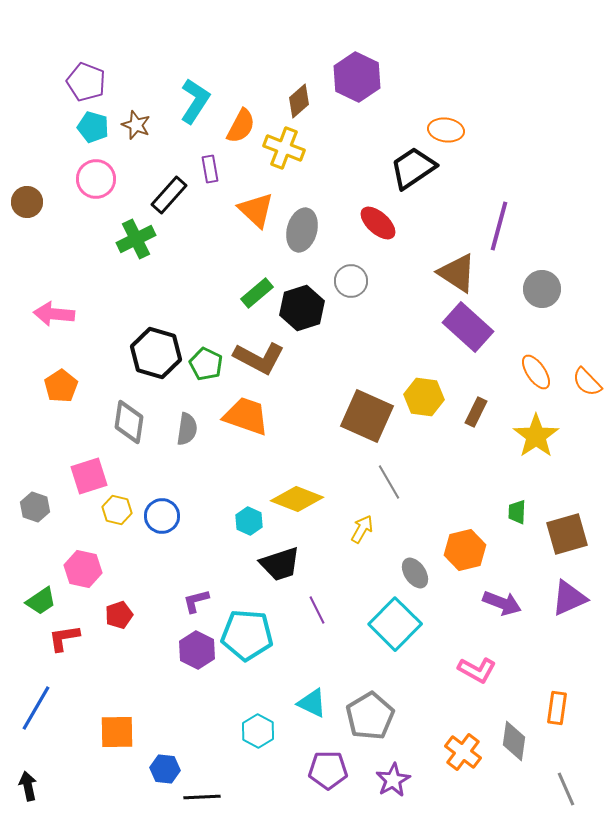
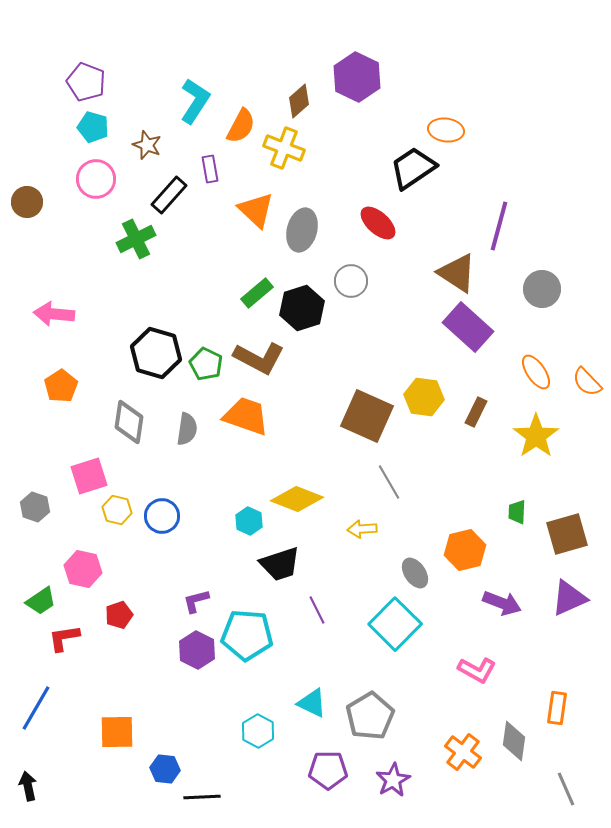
brown star at (136, 125): moved 11 px right, 20 px down
yellow arrow at (362, 529): rotated 124 degrees counterclockwise
